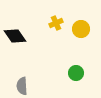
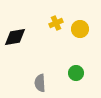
yellow circle: moved 1 px left
black diamond: moved 1 px down; rotated 65 degrees counterclockwise
gray semicircle: moved 18 px right, 3 px up
